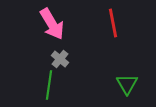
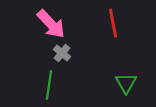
pink arrow: moved 1 px left; rotated 12 degrees counterclockwise
gray cross: moved 2 px right, 6 px up
green triangle: moved 1 px left, 1 px up
